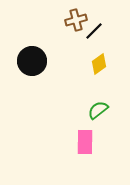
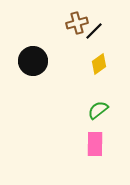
brown cross: moved 1 px right, 3 px down
black circle: moved 1 px right
pink rectangle: moved 10 px right, 2 px down
